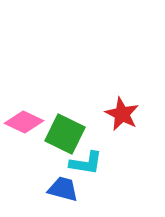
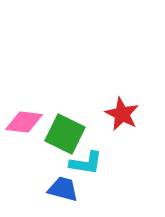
pink diamond: rotated 18 degrees counterclockwise
